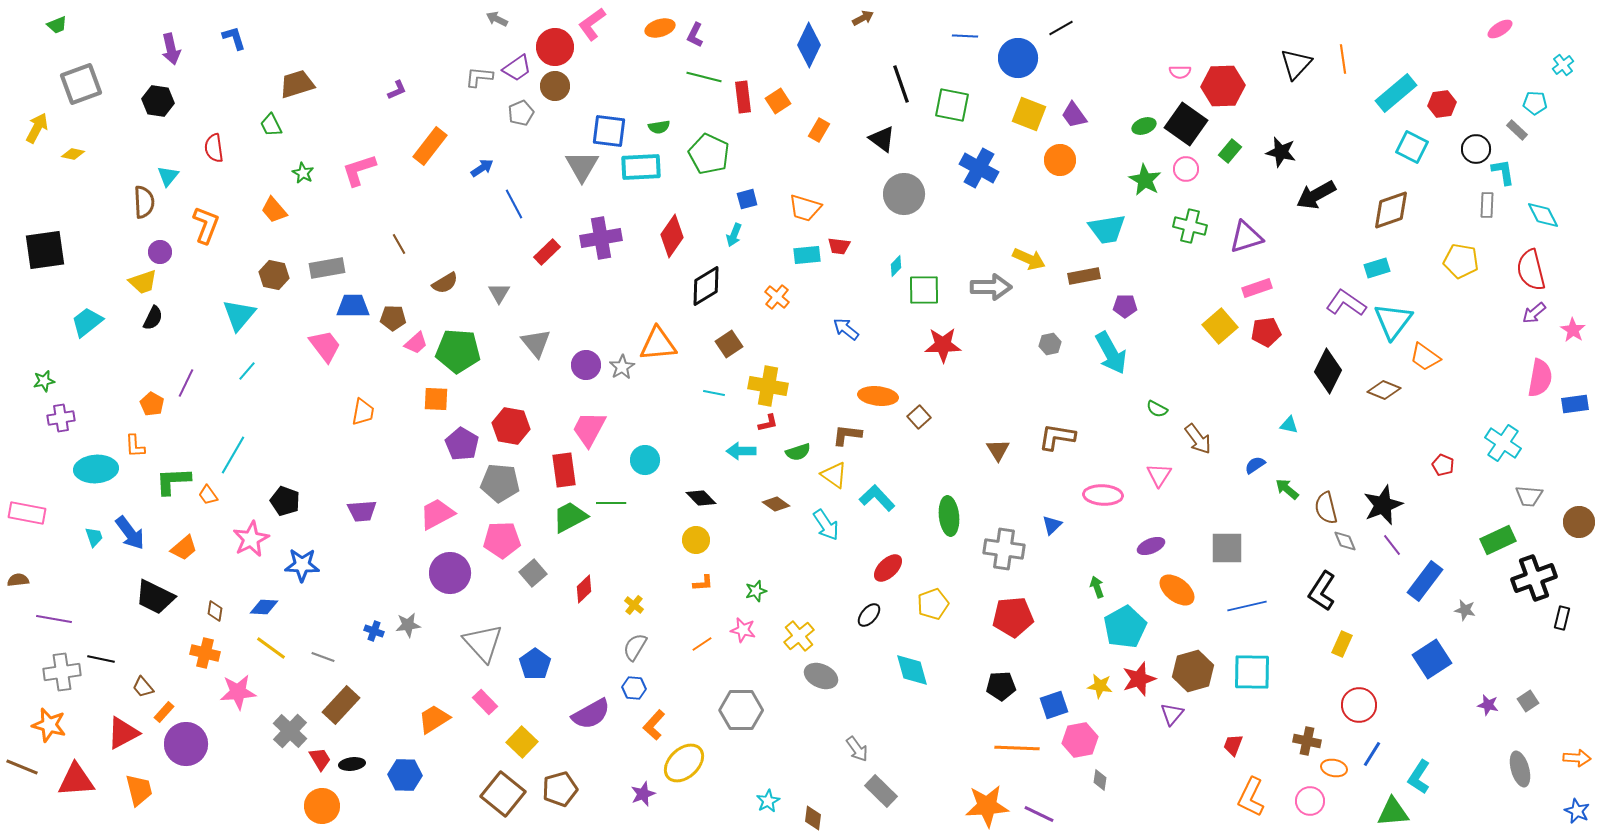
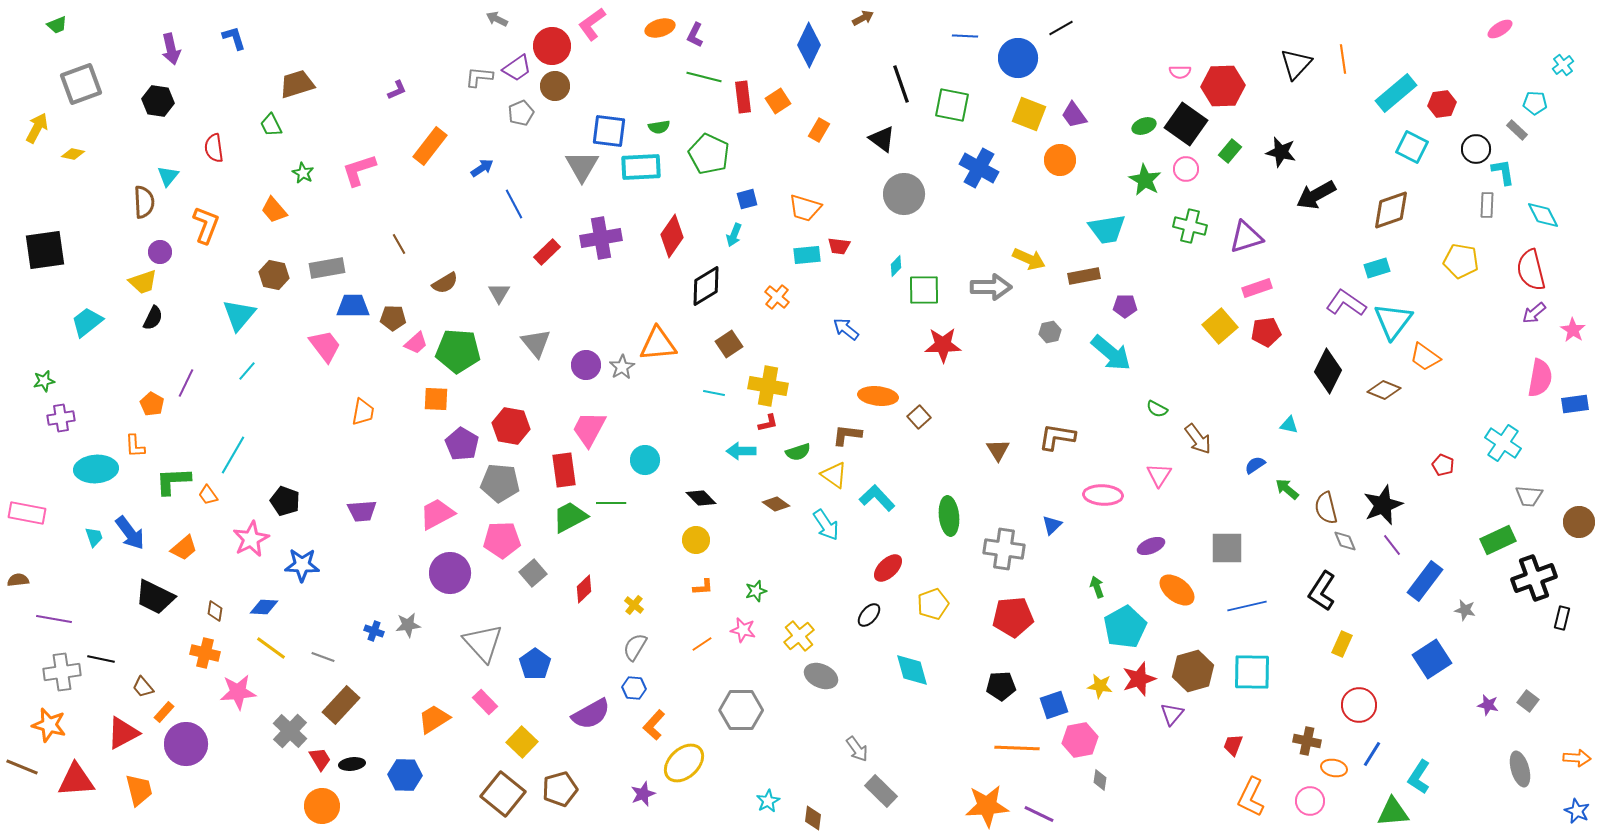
red circle at (555, 47): moved 3 px left, 1 px up
gray hexagon at (1050, 344): moved 12 px up
cyan arrow at (1111, 353): rotated 21 degrees counterclockwise
orange L-shape at (703, 583): moved 4 px down
gray square at (1528, 701): rotated 20 degrees counterclockwise
